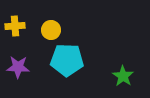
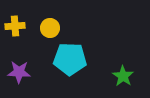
yellow circle: moved 1 px left, 2 px up
cyan pentagon: moved 3 px right, 1 px up
purple star: moved 1 px right, 5 px down
